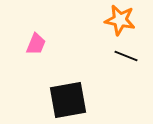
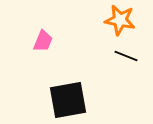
pink trapezoid: moved 7 px right, 3 px up
